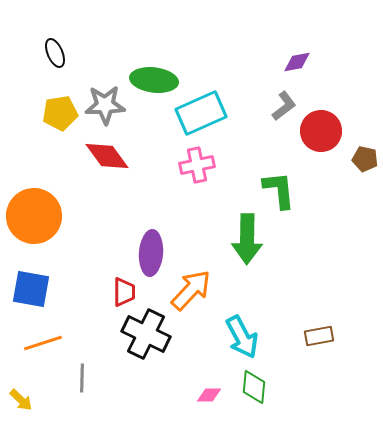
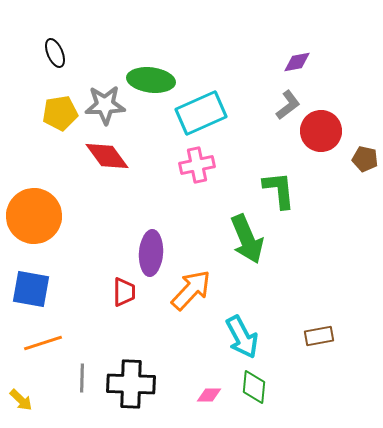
green ellipse: moved 3 px left
gray L-shape: moved 4 px right, 1 px up
green arrow: rotated 24 degrees counterclockwise
black cross: moved 15 px left, 50 px down; rotated 24 degrees counterclockwise
